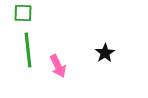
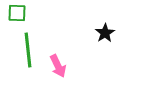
green square: moved 6 px left
black star: moved 20 px up
